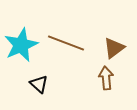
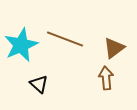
brown line: moved 1 px left, 4 px up
